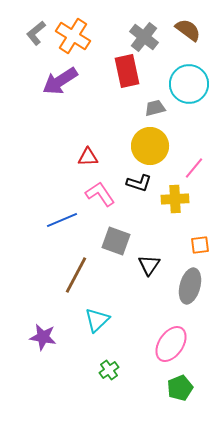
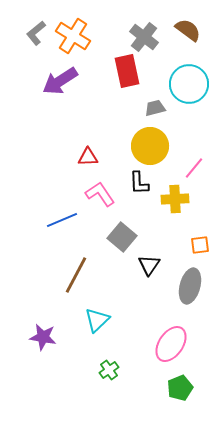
black L-shape: rotated 70 degrees clockwise
gray square: moved 6 px right, 4 px up; rotated 20 degrees clockwise
